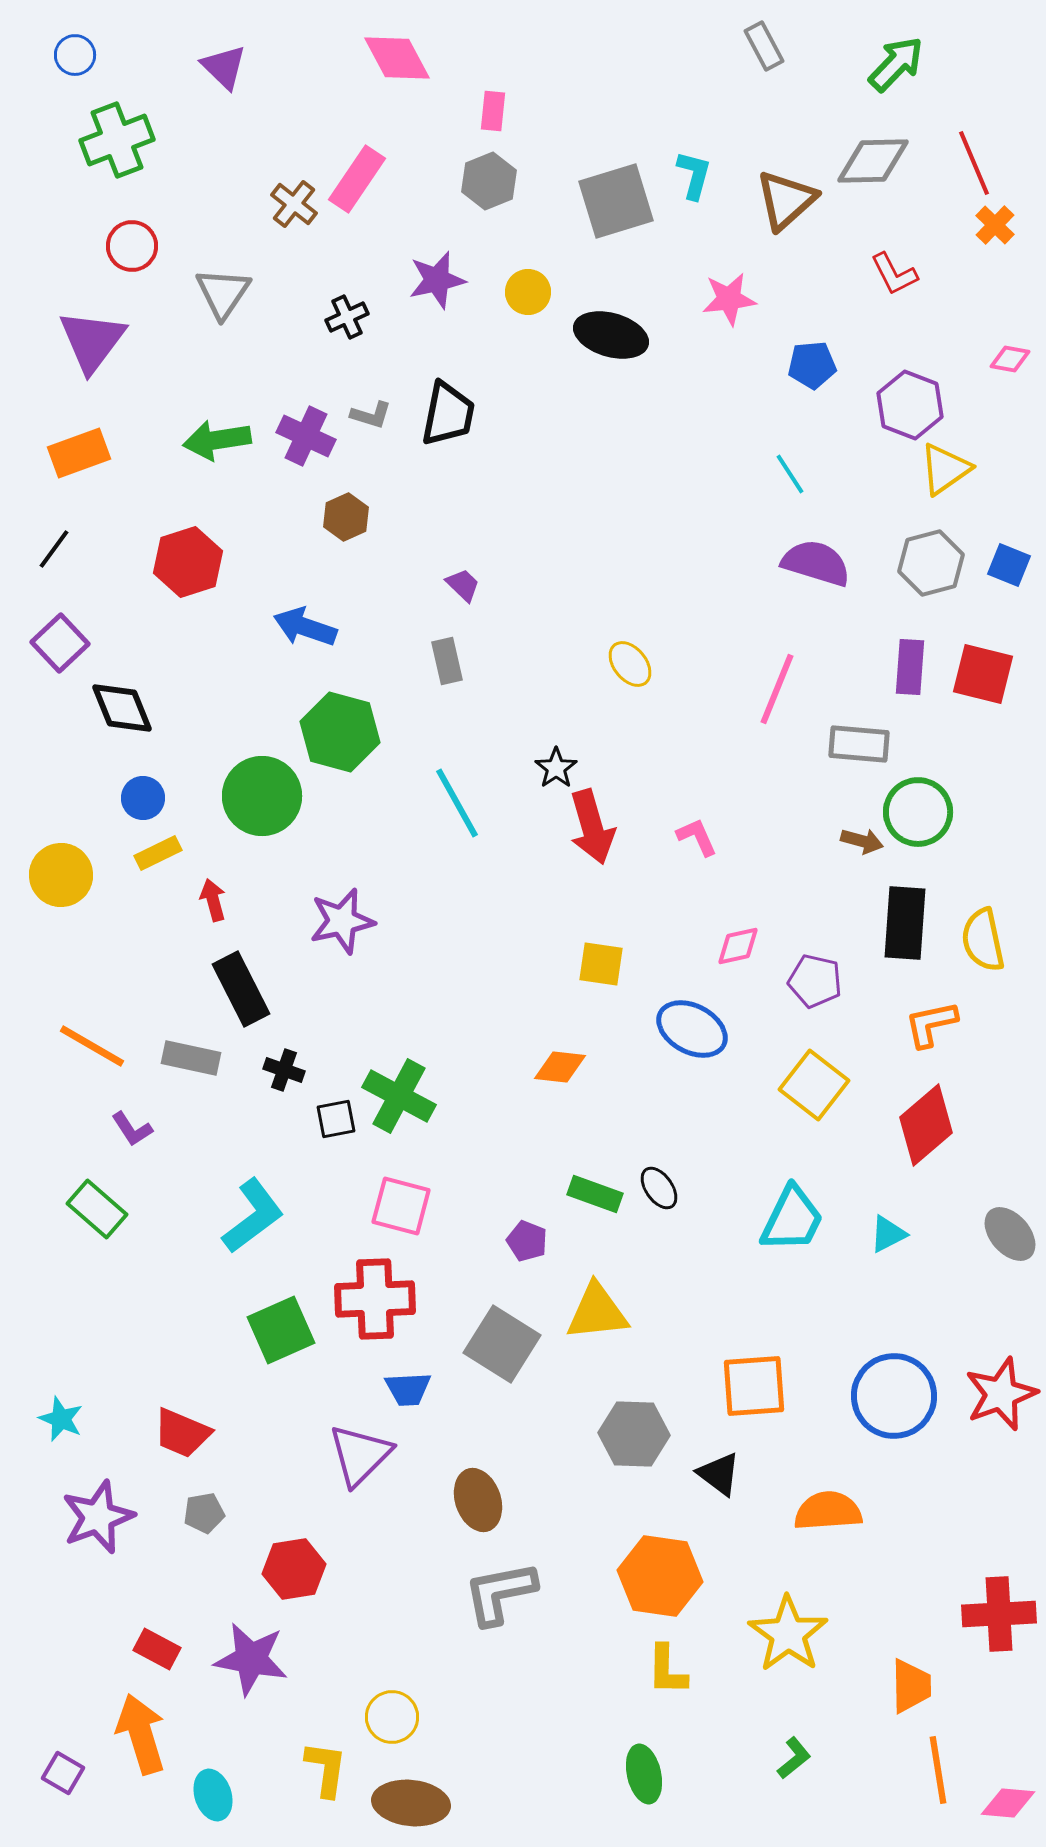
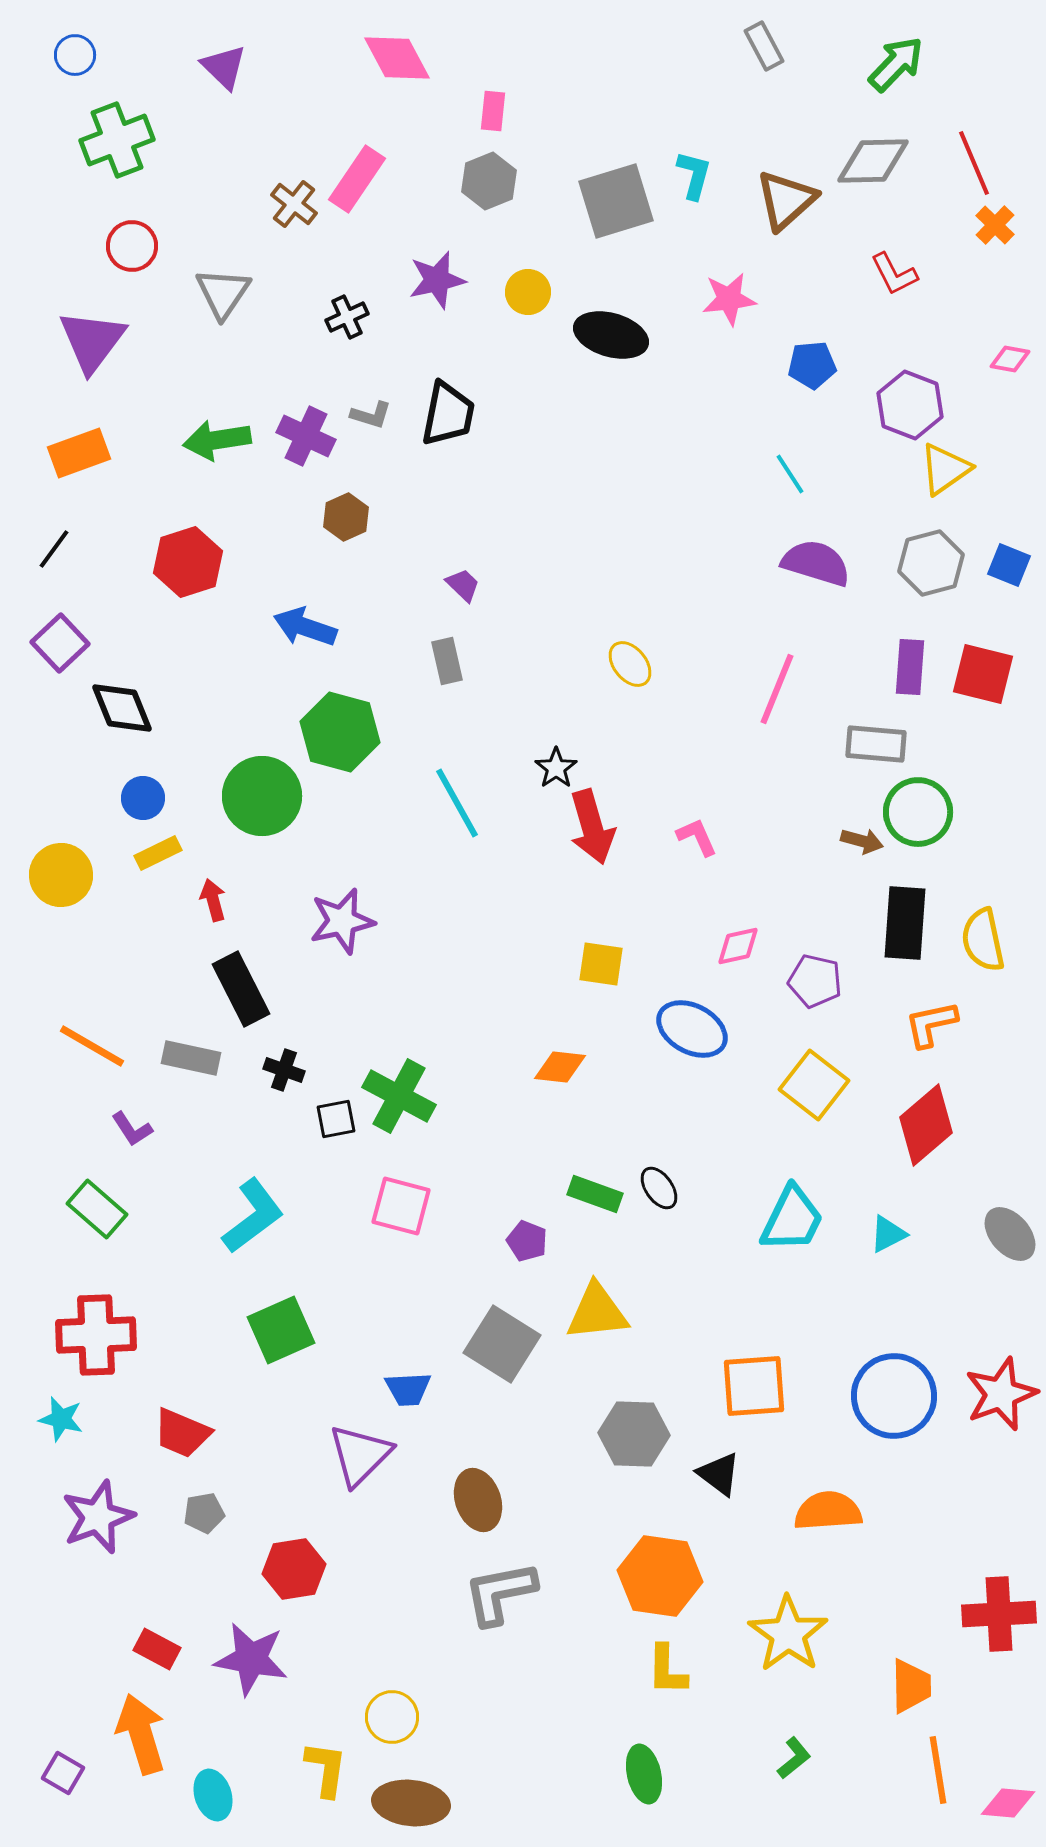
gray rectangle at (859, 744): moved 17 px right
red cross at (375, 1299): moved 279 px left, 36 px down
cyan star at (61, 1419): rotated 9 degrees counterclockwise
